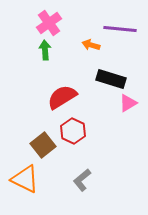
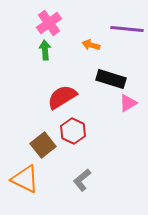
purple line: moved 7 px right
